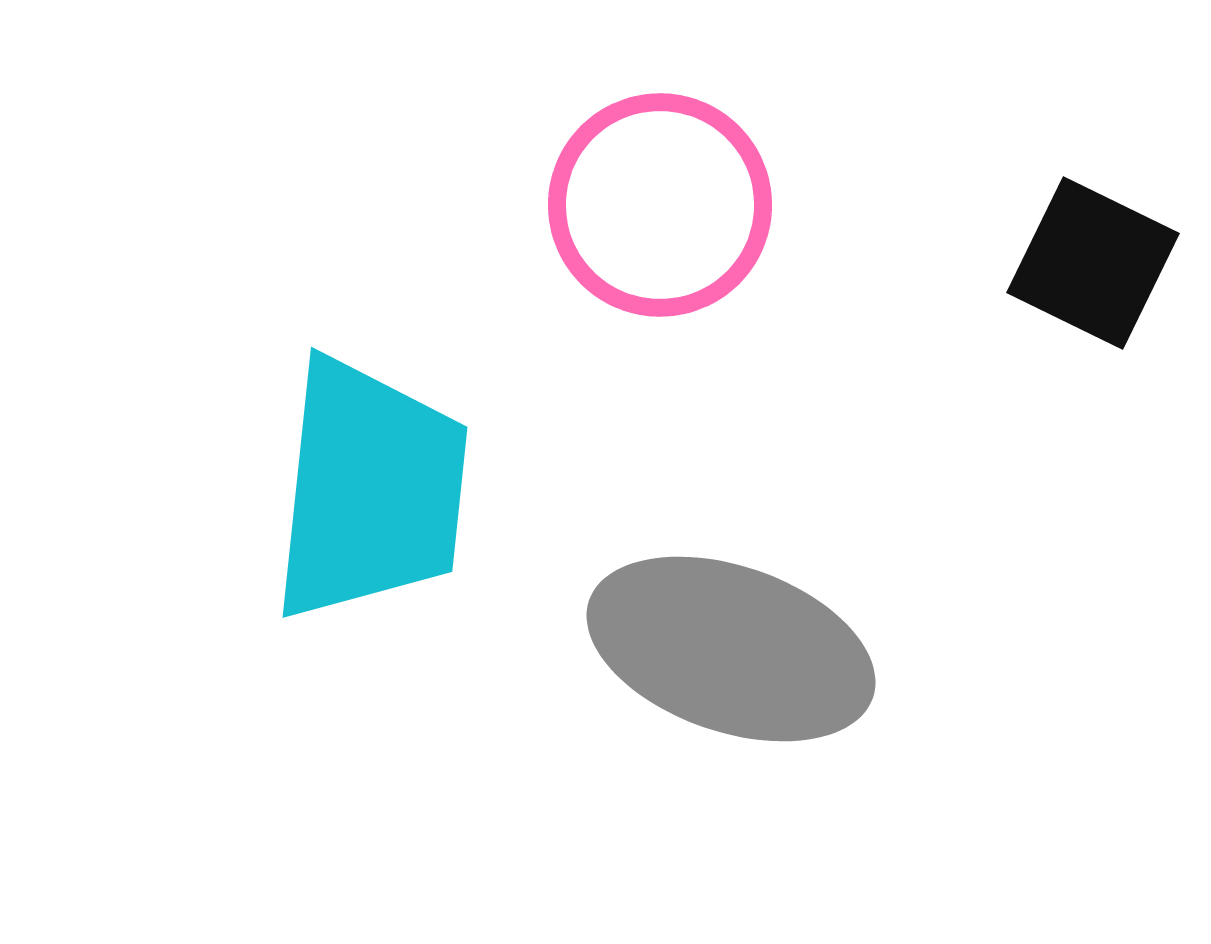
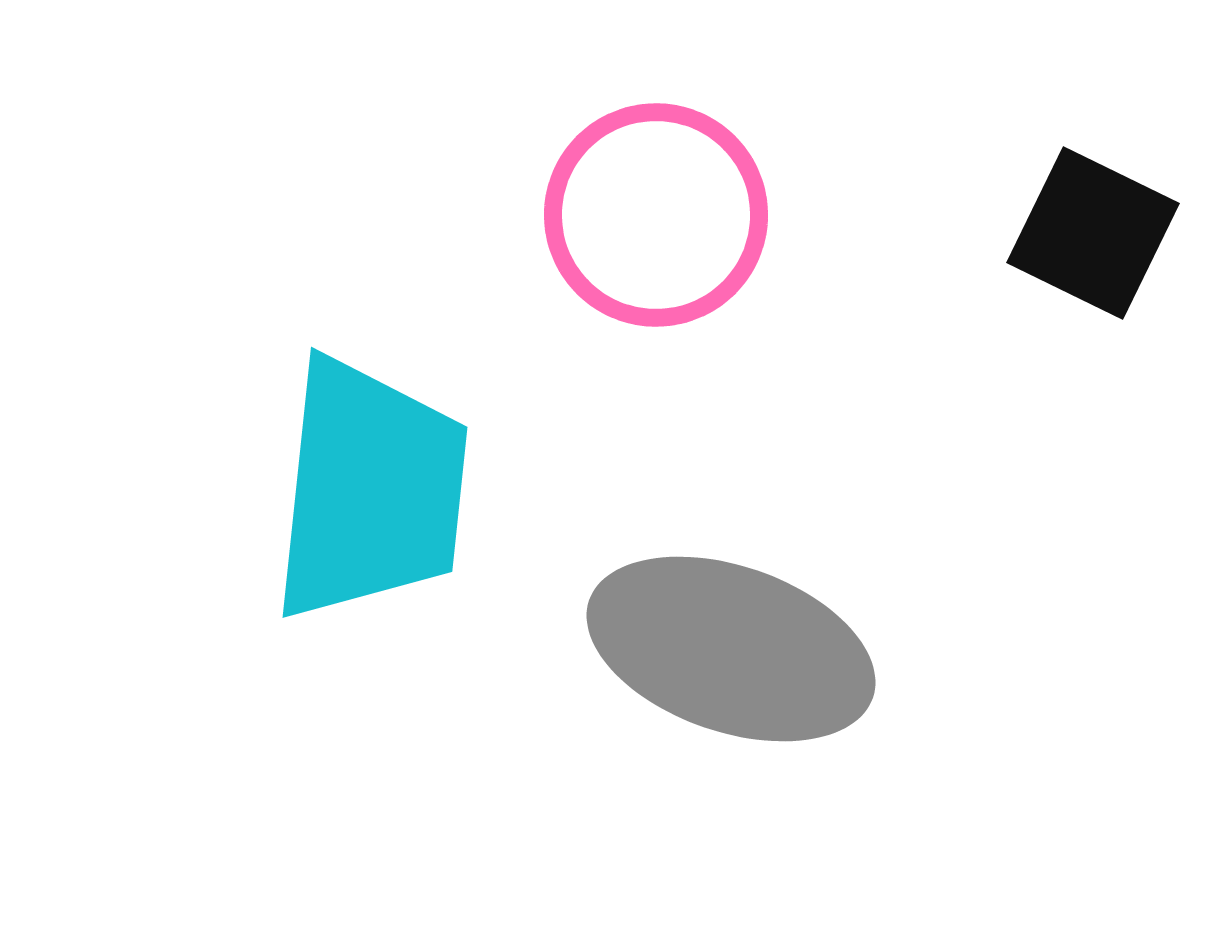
pink circle: moved 4 px left, 10 px down
black square: moved 30 px up
